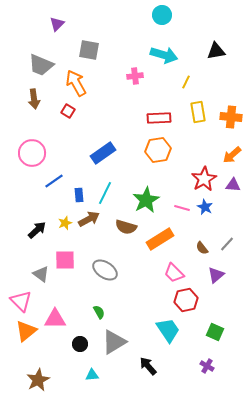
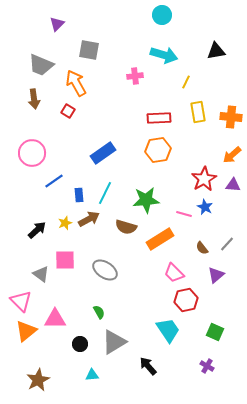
green star at (146, 200): rotated 24 degrees clockwise
pink line at (182, 208): moved 2 px right, 6 px down
